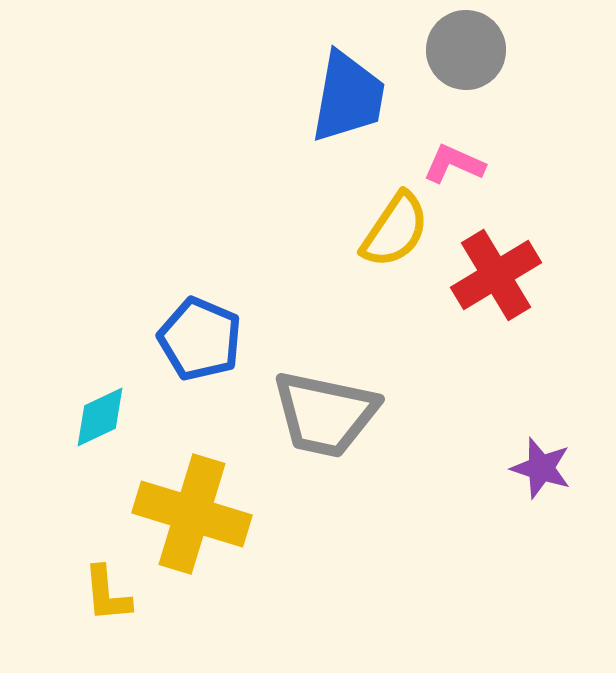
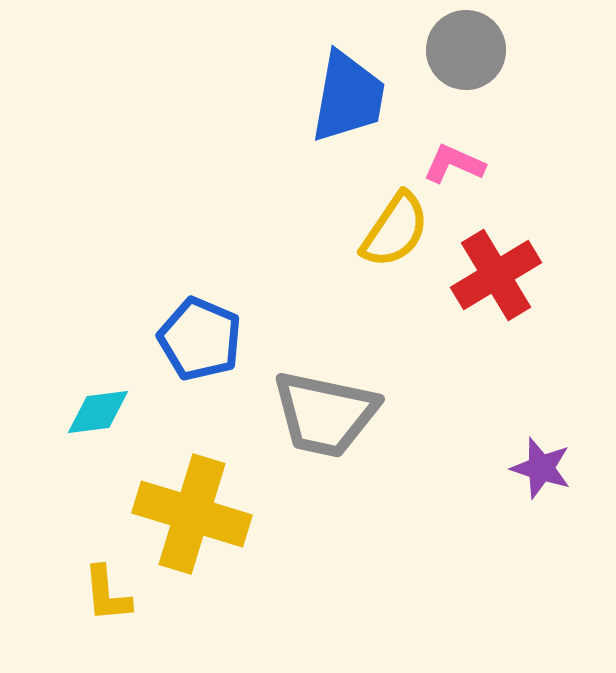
cyan diamond: moved 2 px left, 5 px up; rotated 18 degrees clockwise
